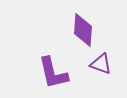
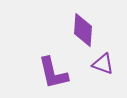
purple triangle: moved 2 px right
